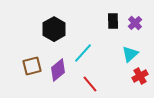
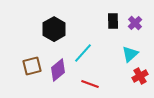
red line: rotated 30 degrees counterclockwise
